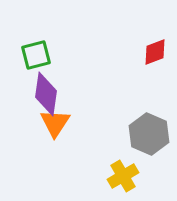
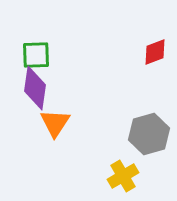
green square: rotated 12 degrees clockwise
purple diamond: moved 11 px left, 6 px up
gray hexagon: rotated 21 degrees clockwise
